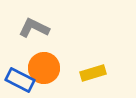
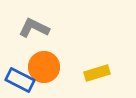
orange circle: moved 1 px up
yellow rectangle: moved 4 px right
